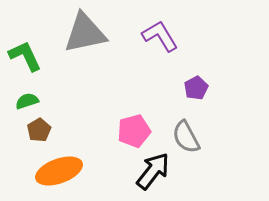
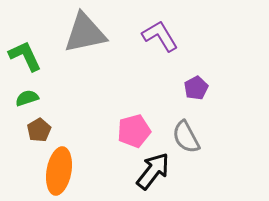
green semicircle: moved 3 px up
orange ellipse: rotated 60 degrees counterclockwise
